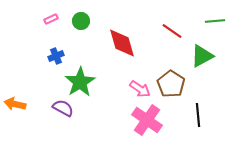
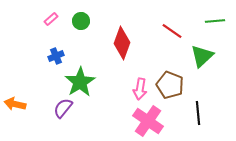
pink rectangle: rotated 16 degrees counterclockwise
red diamond: rotated 36 degrees clockwise
green triangle: rotated 15 degrees counterclockwise
brown pentagon: moved 1 px left, 1 px down; rotated 12 degrees counterclockwise
pink arrow: rotated 65 degrees clockwise
purple semicircle: rotated 80 degrees counterclockwise
black line: moved 2 px up
pink cross: moved 1 px right, 1 px down
